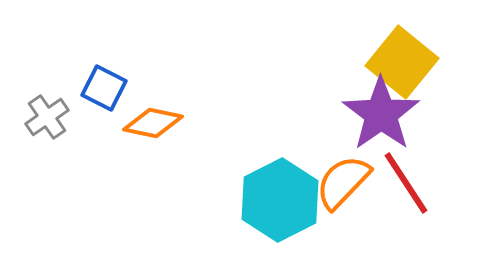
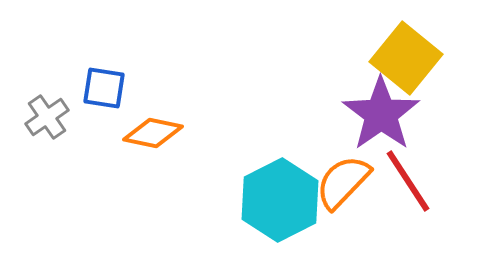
yellow square: moved 4 px right, 4 px up
blue square: rotated 18 degrees counterclockwise
orange diamond: moved 10 px down
red line: moved 2 px right, 2 px up
